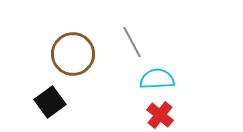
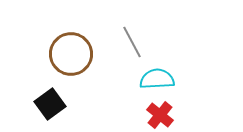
brown circle: moved 2 px left
black square: moved 2 px down
